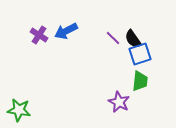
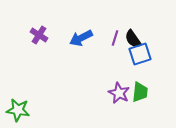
blue arrow: moved 15 px right, 7 px down
purple line: moved 2 px right; rotated 63 degrees clockwise
green trapezoid: moved 11 px down
purple star: moved 9 px up
green star: moved 1 px left
